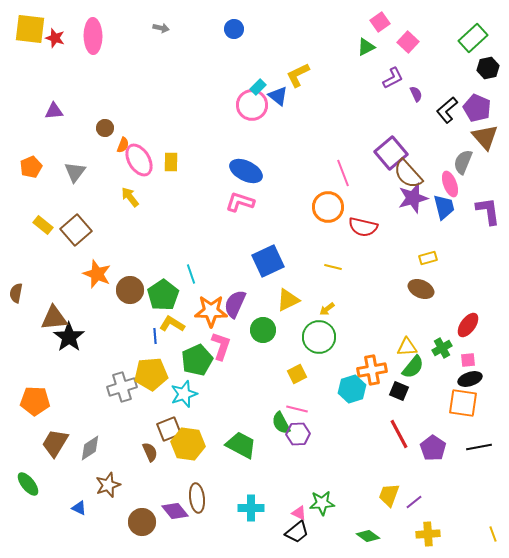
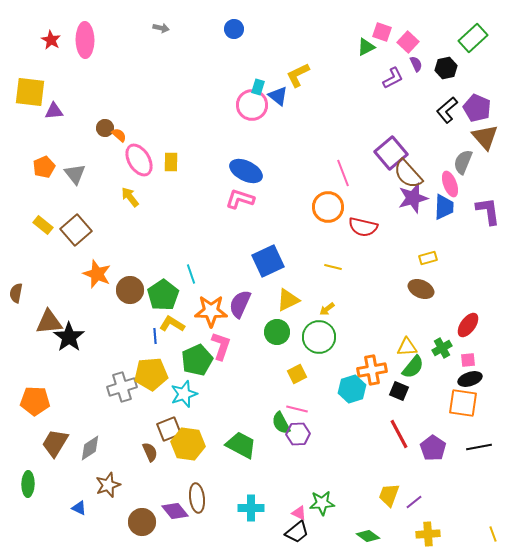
pink square at (380, 22): moved 2 px right, 10 px down; rotated 36 degrees counterclockwise
yellow square at (30, 29): moved 63 px down
pink ellipse at (93, 36): moved 8 px left, 4 px down
red star at (55, 38): moved 4 px left, 2 px down; rotated 12 degrees clockwise
black hexagon at (488, 68): moved 42 px left
cyan rectangle at (258, 87): rotated 28 degrees counterclockwise
purple semicircle at (416, 94): moved 30 px up
orange semicircle at (123, 145): moved 4 px left, 10 px up; rotated 70 degrees counterclockwise
orange pentagon at (31, 167): moved 13 px right
gray triangle at (75, 172): moved 2 px down; rotated 15 degrees counterclockwise
pink L-shape at (240, 202): moved 3 px up
blue trapezoid at (444, 207): rotated 16 degrees clockwise
purple semicircle at (235, 304): moved 5 px right
brown triangle at (54, 318): moved 5 px left, 4 px down
green circle at (263, 330): moved 14 px right, 2 px down
green ellipse at (28, 484): rotated 40 degrees clockwise
